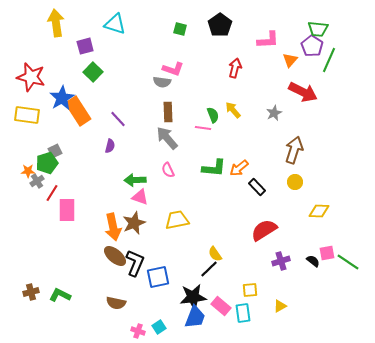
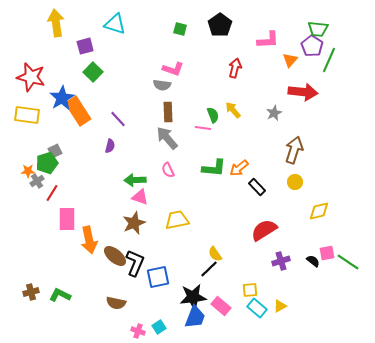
gray semicircle at (162, 82): moved 3 px down
red arrow at (303, 92): rotated 20 degrees counterclockwise
pink rectangle at (67, 210): moved 9 px down
yellow diamond at (319, 211): rotated 15 degrees counterclockwise
orange arrow at (113, 227): moved 24 px left, 13 px down
cyan rectangle at (243, 313): moved 14 px right, 5 px up; rotated 42 degrees counterclockwise
